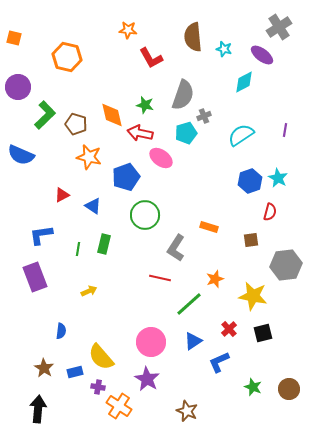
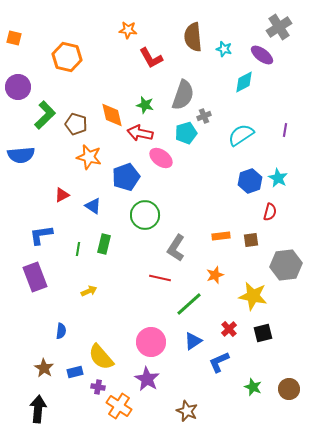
blue semicircle at (21, 155): rotated 28 degrees counterclockwise
orange rectangle at (209, 227): moved 12 px right, 9 px down; rotated 24 degrees counterclockwise
orange star at (215, 279): moved 4 px up
